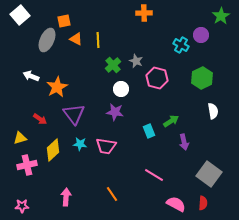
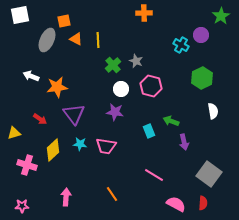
white square: rotated 30 degrees clockwise
pink hexagon: moved 6 px left, 8 px down
orange star: rotated 20 degrees clockwise
green arrow: rotated 126 degrees counterclockwise
yellow triangle: moved 6 px left, 5 px up
pink cross: rotated 30 degrees clockwise
